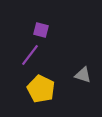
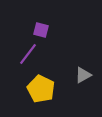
purple line: moved 2 px left, 1 px up
gray triangle: rotated 48 degrees counterclockwise
